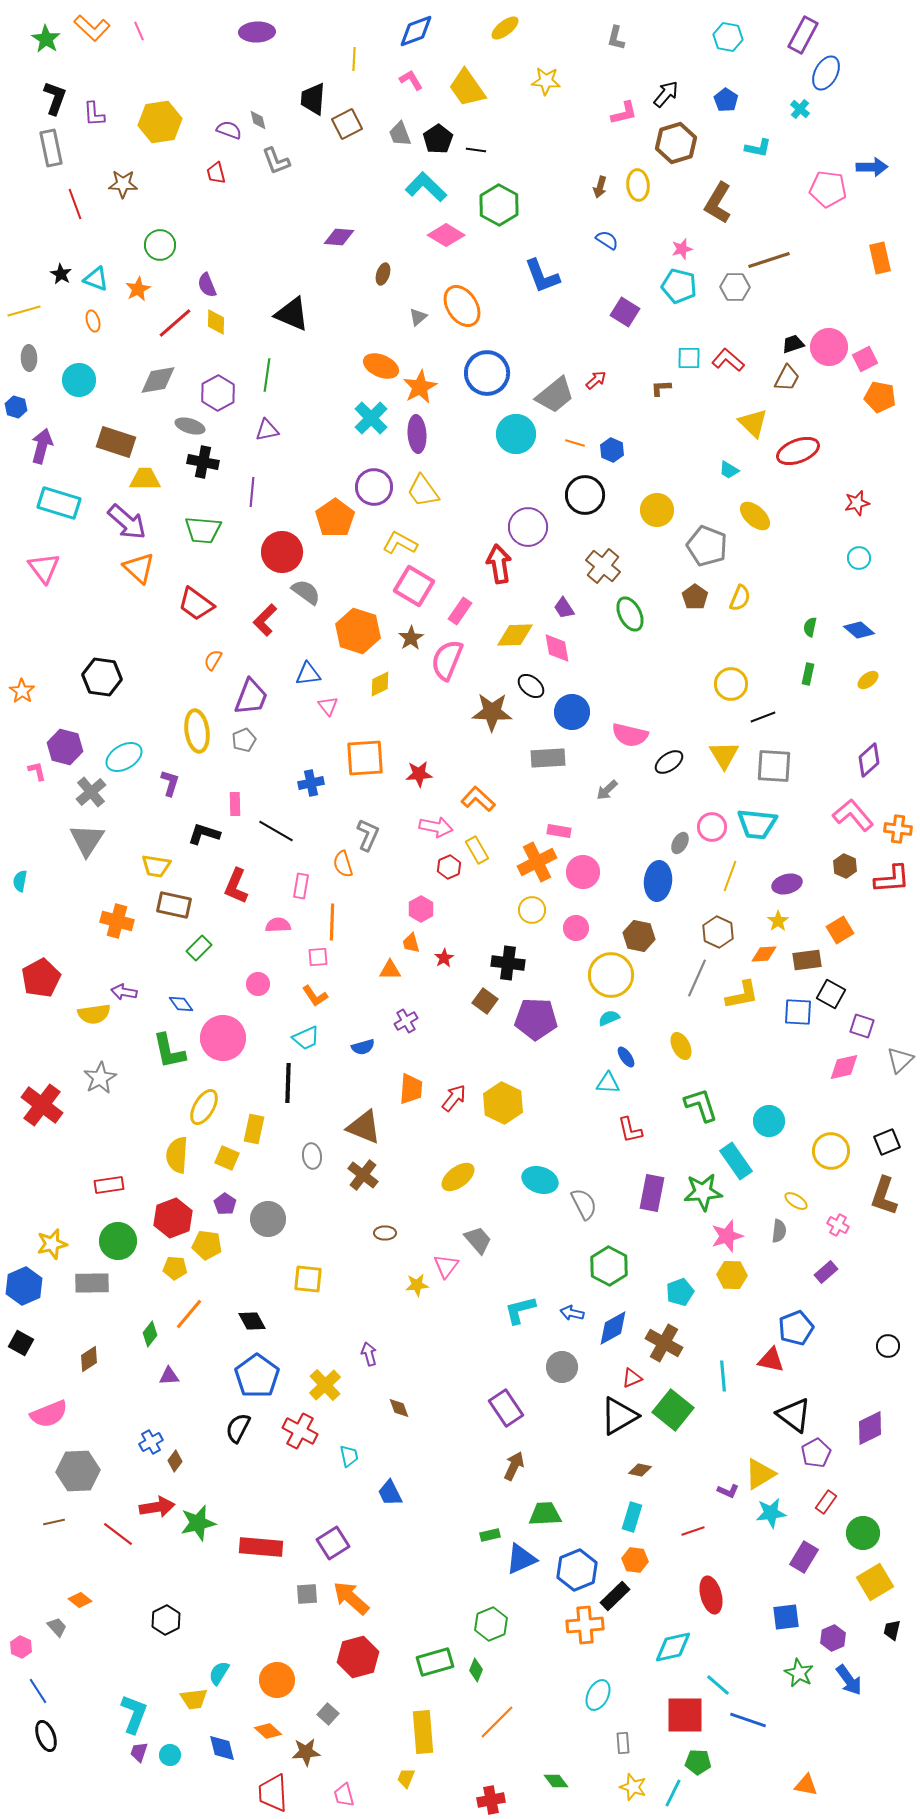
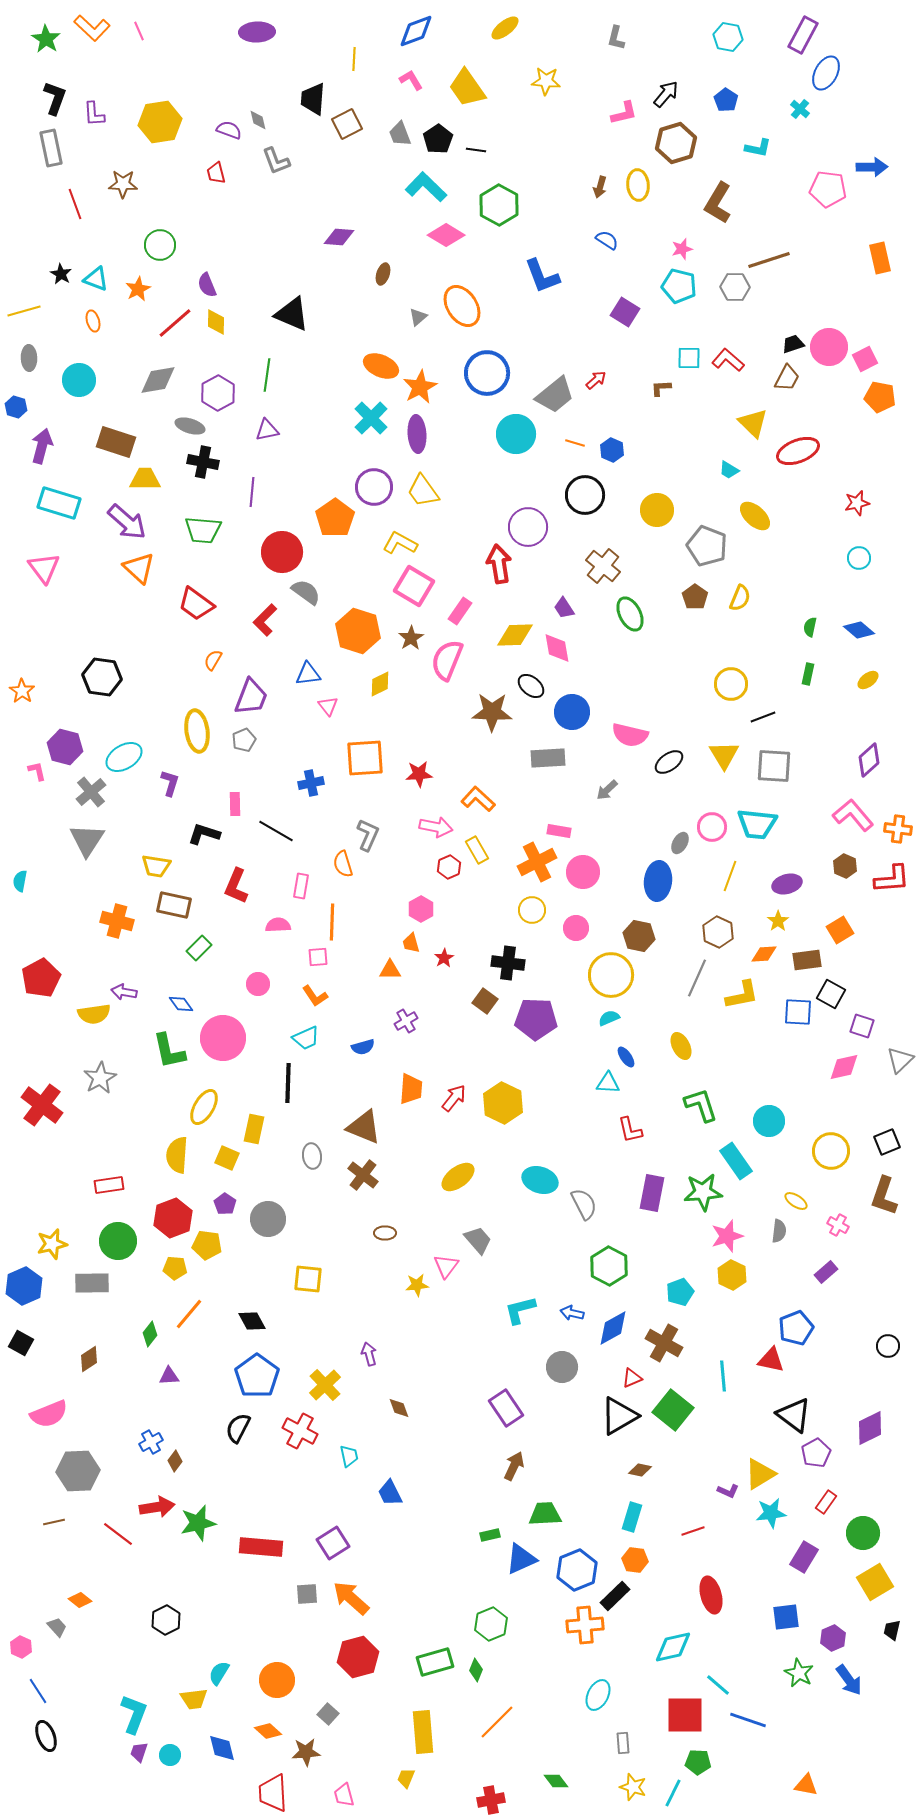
yellow hexagon at (732, 1275): rotated 24 degrees clockwise
